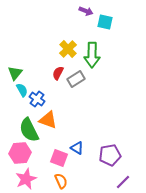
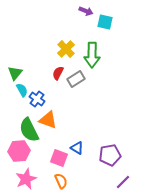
yellow cross: moved 2 px left
pink hexagon: moved 1 px left, 2 px up
